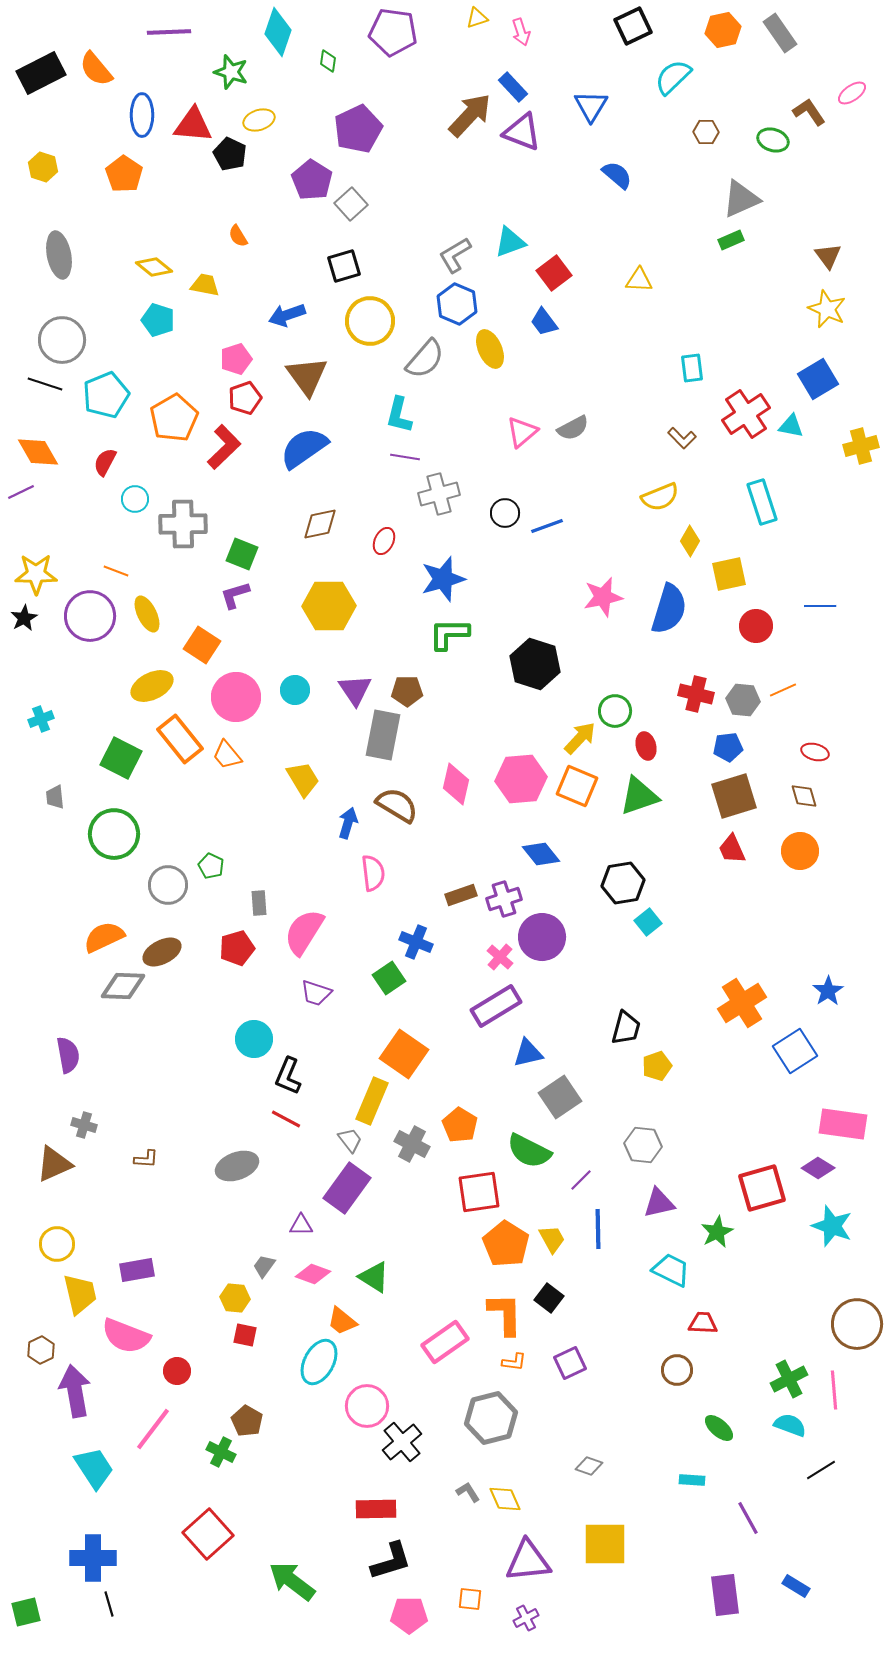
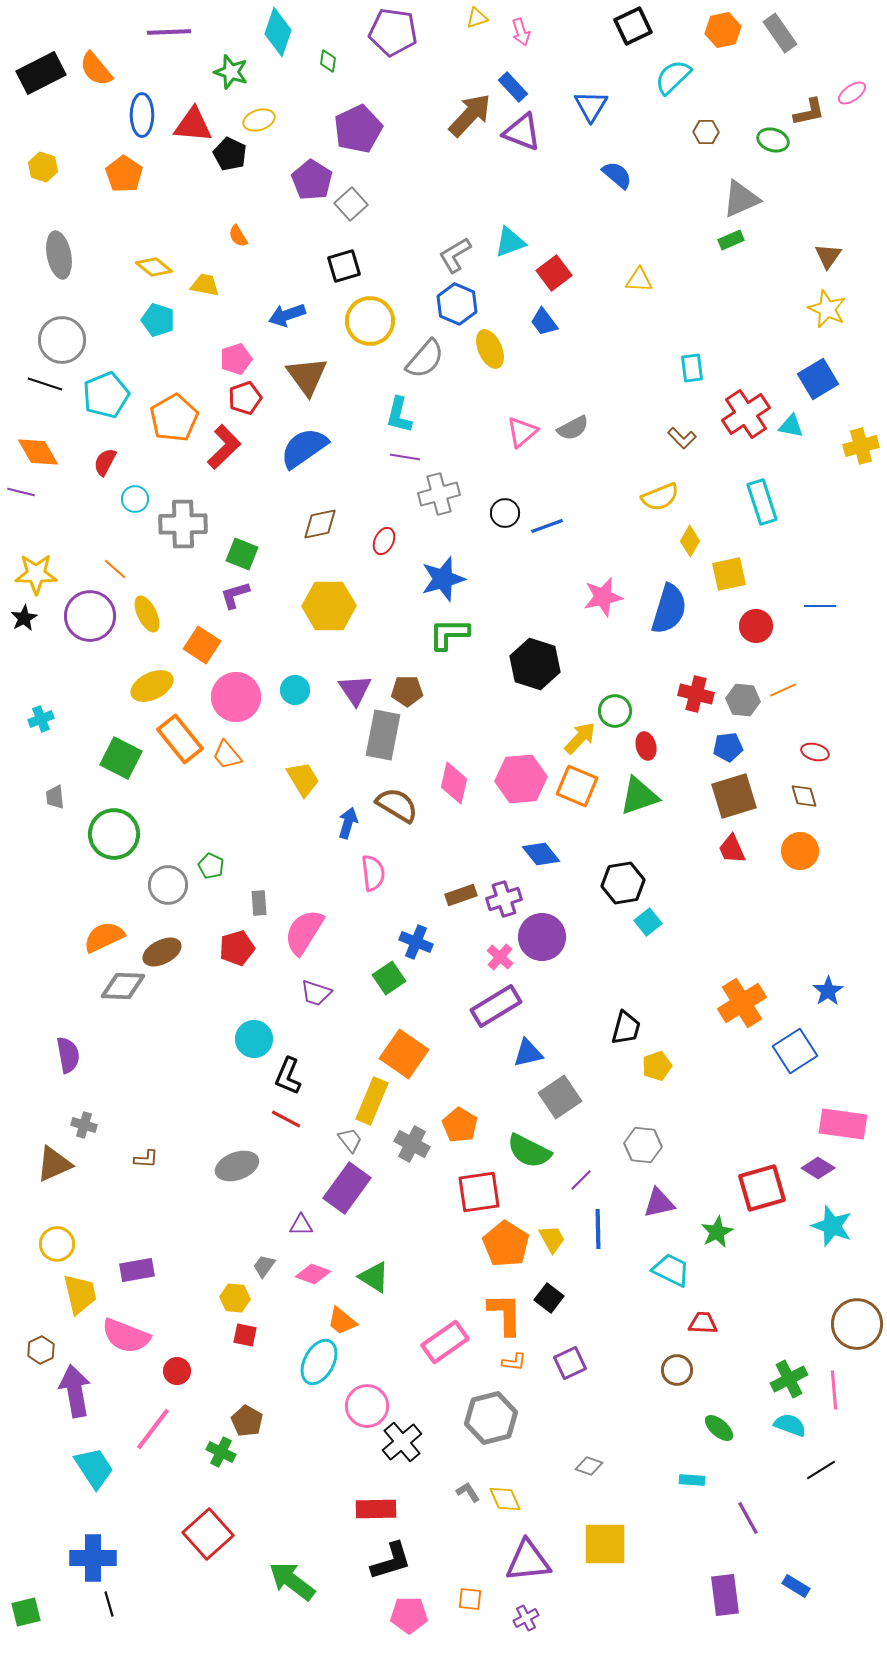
brown L-shape at (809, 112): rotated 112 degrees clockwise
brown triangle at (828, 256): rotated 12 degrees clockwise
purple line at (21, 492): rotated 40 degrees clockwise
orange line at (116, 571): moved 1 px left, 2 px up; rotated 20 degrees clockwise
pink diamond at (456, 784): moved 2 px left, 1 px up
